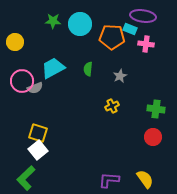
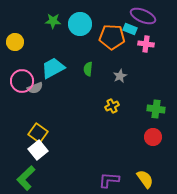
purple ellipse: rotated 15 degrees clockwise
yellow square: rotated 18 degrees clockwise
